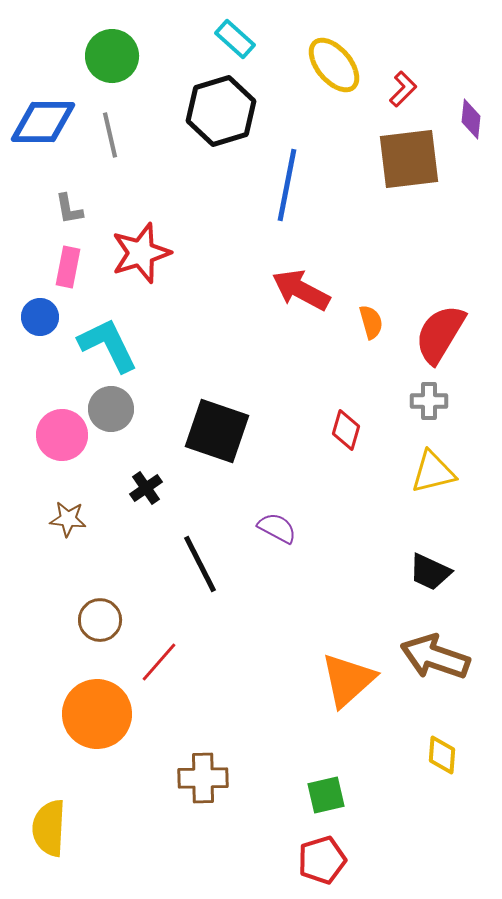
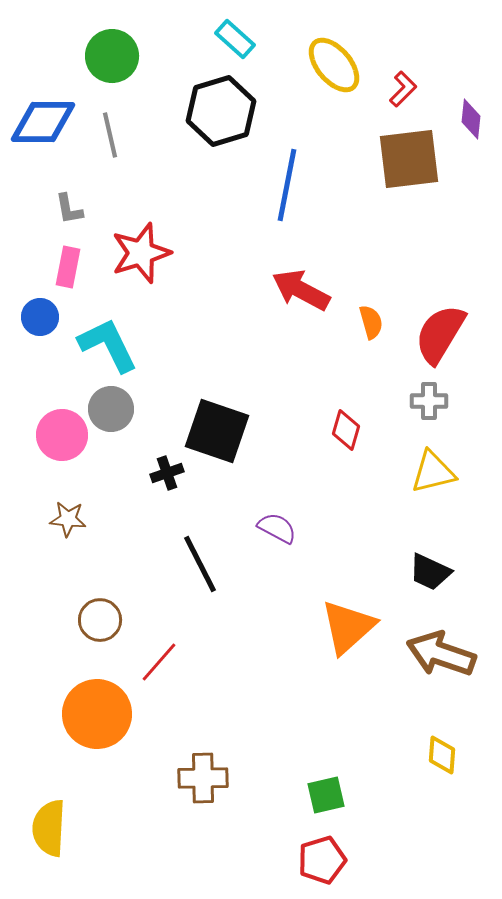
black cross: moved 21 px right, 15 px up; rotated 16 degrees clockwise
brown arrow: moved 6 px right, 3 px up
orange triangle: moved 53 px up
